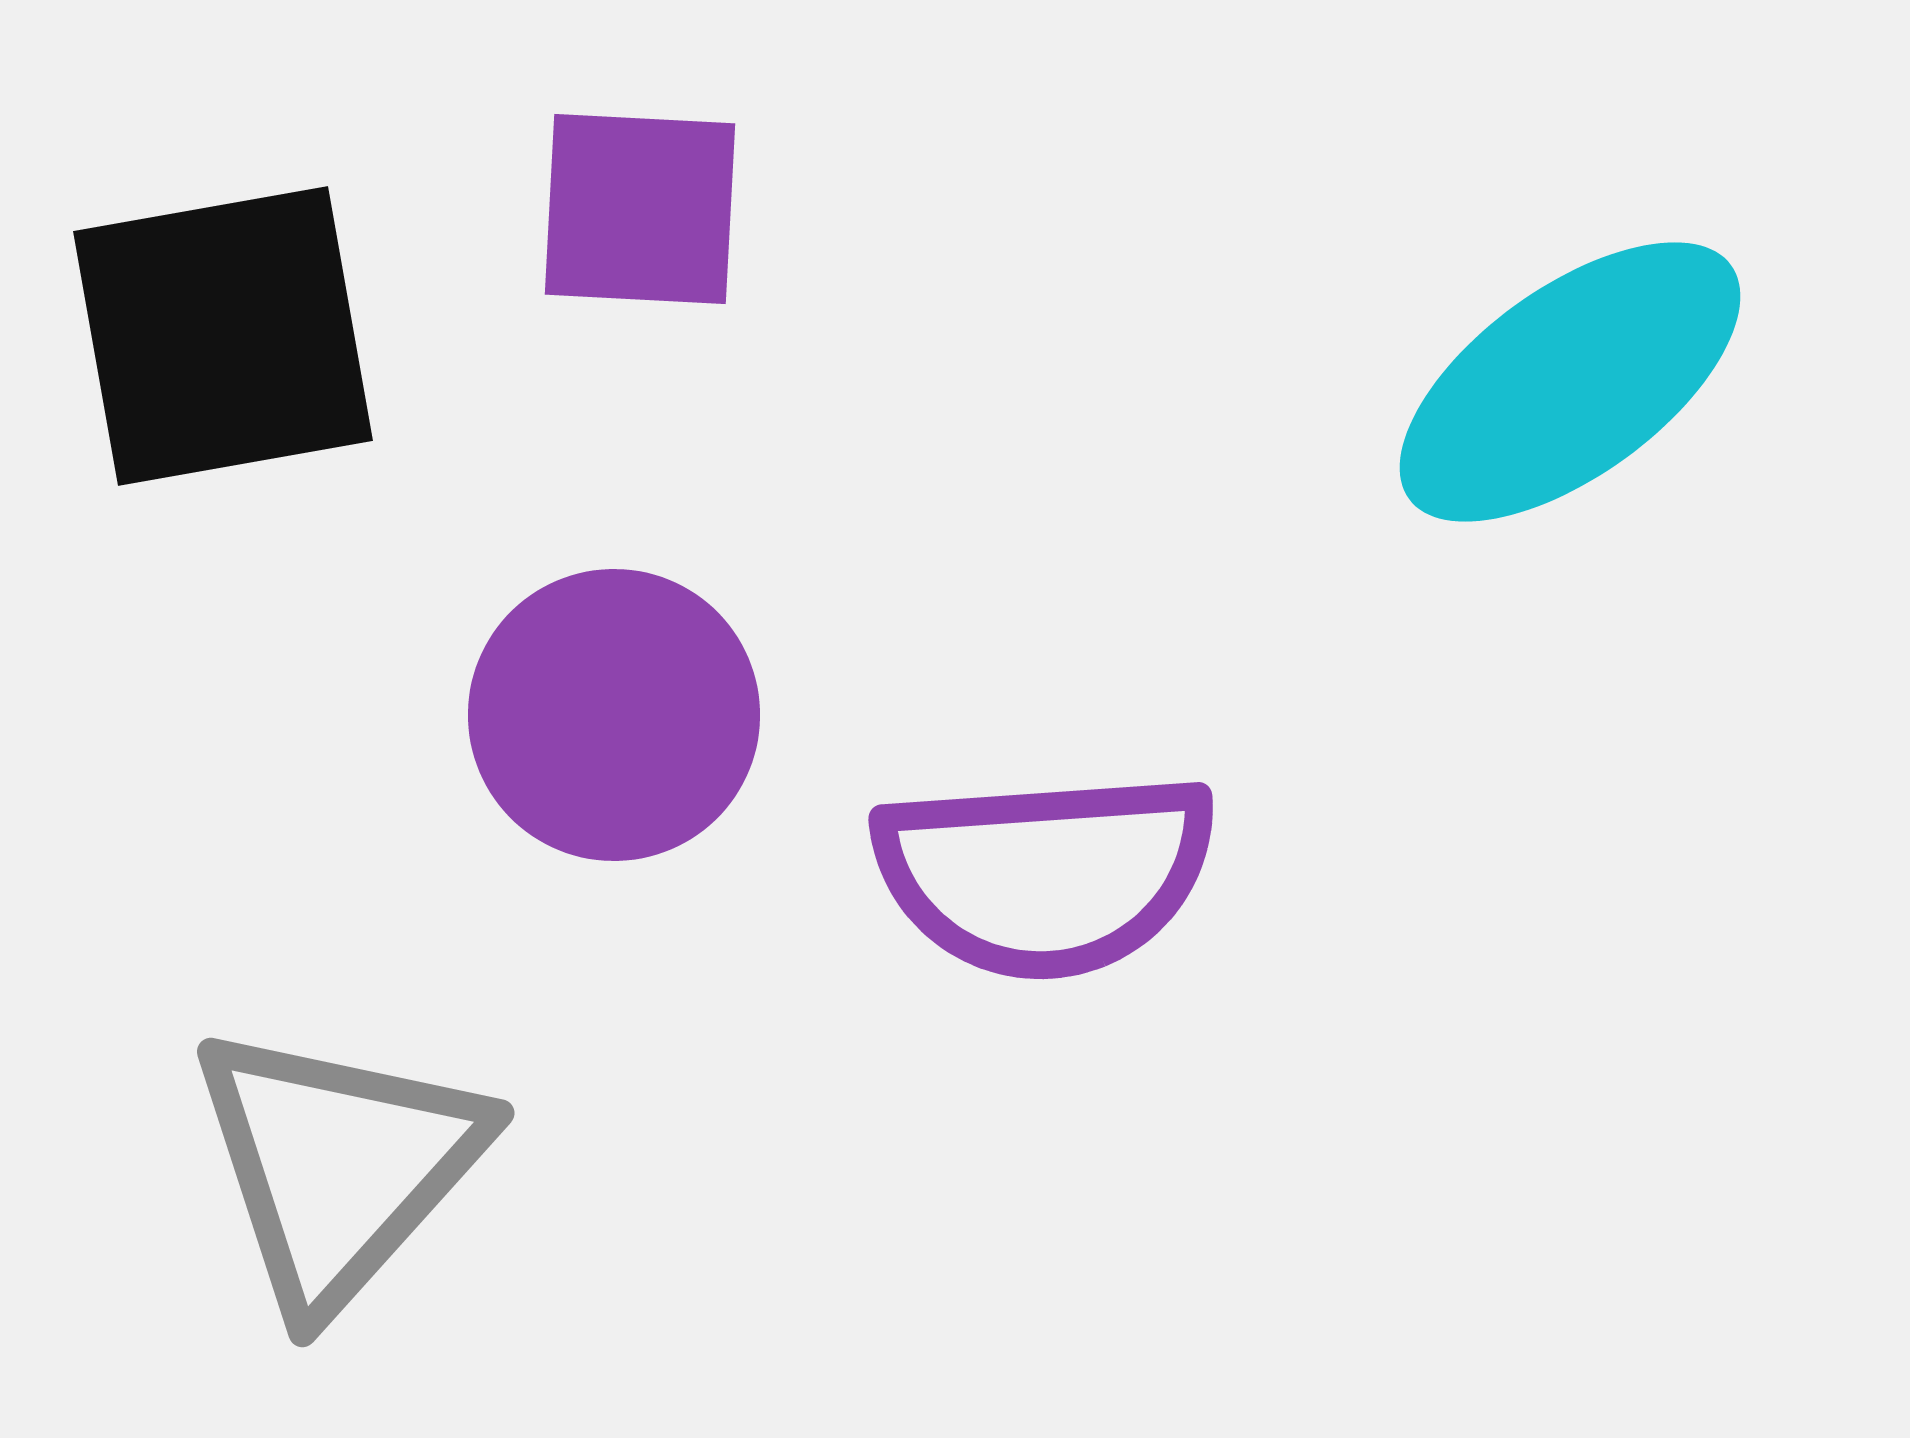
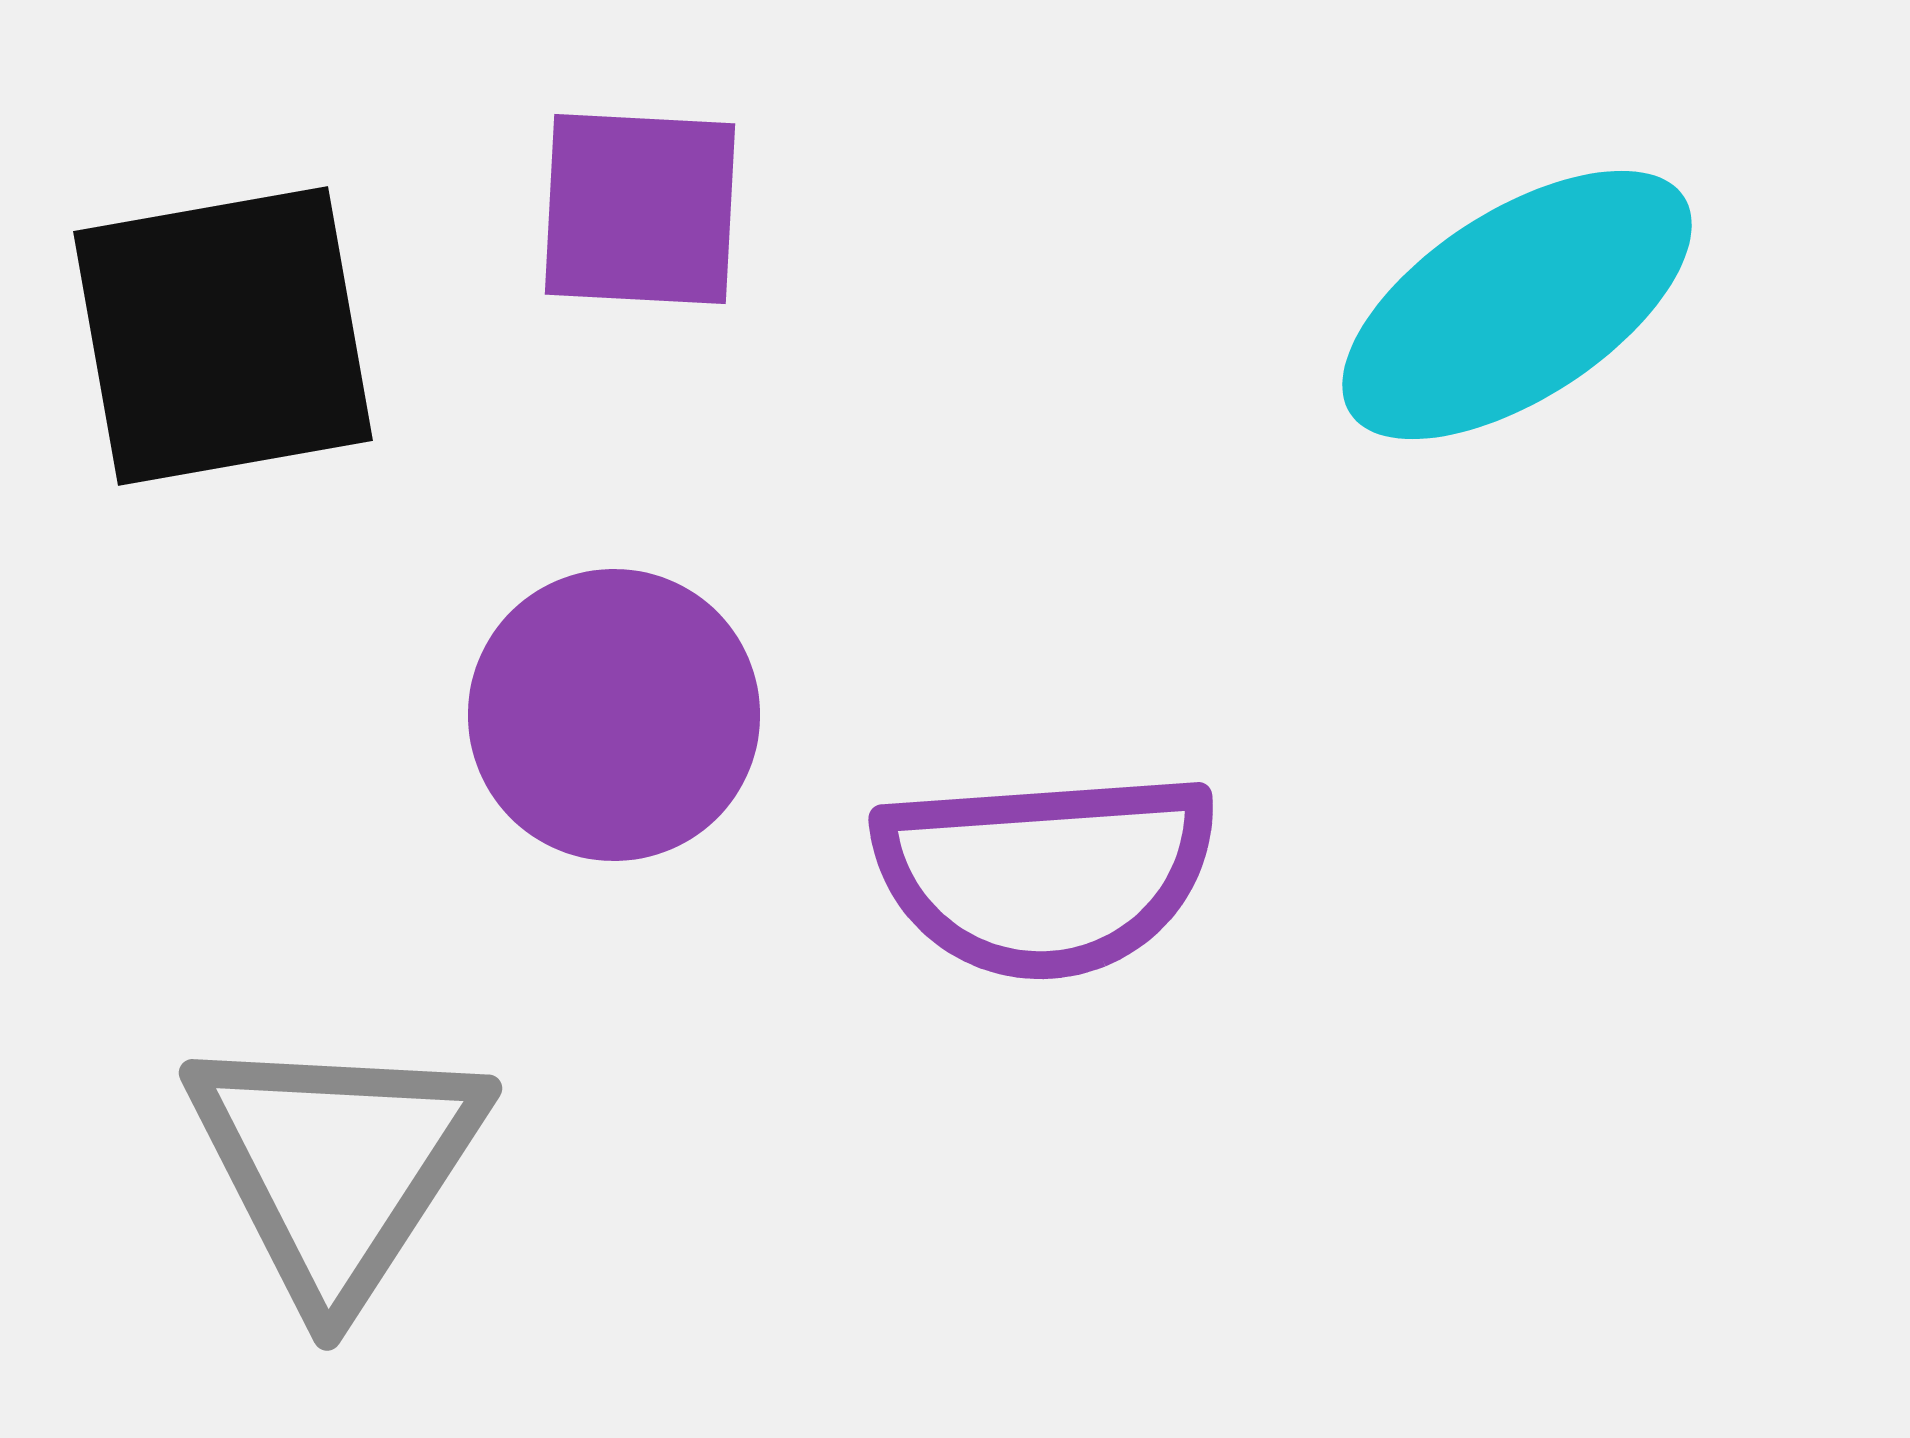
cyan ellipse: moved 53 px left, 77 px up; rotated 3 degrees clockwise
gray triangle: moved 2 px left; rotated 9 degrees counterclockwise
